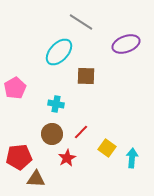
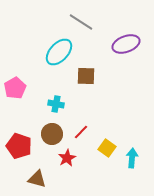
red pentagon: moved 11 px up; rotated 25 degrees clockwise
brown triangle: moved 1 px right; rotated 12 degrees clockwise
